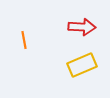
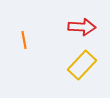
yellow rectangle: rotated 24 degrees counterclockwise
